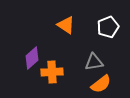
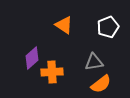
orange triangle: moved 2 px left
